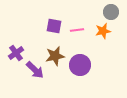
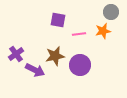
purple square: moved 4 px right, 6 px up
pink line: moved 2 px right, 4 px down
purple cross: moved 1 px down
purple arrow: rotated 18 degrees counterclockwise
